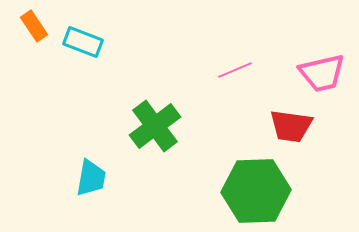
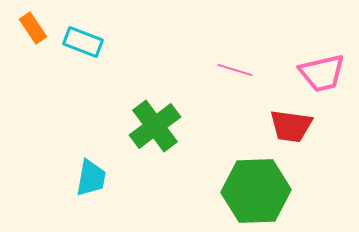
orange rectangle: moved 1 px left, 2 px down
pink line: rotated 40 degrees clockwise
